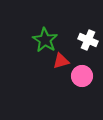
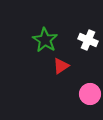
red triangle: moved 5 px down; rotated 18 degrees counterclockwise
pink circle: moved 8 px right, 18 px down
